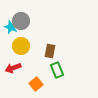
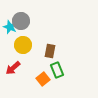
cyan star: moved 1 px left
yellow circle: moved 2 px right, 1 px up
red arrow: rotated 21 degrees counterclockwise
orange square: moved 7 px right, 5 px up
